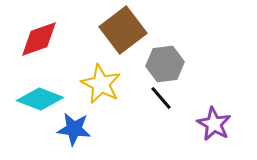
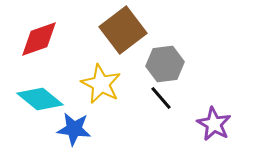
cyan diamond: rotated 18 degrees clockwise
